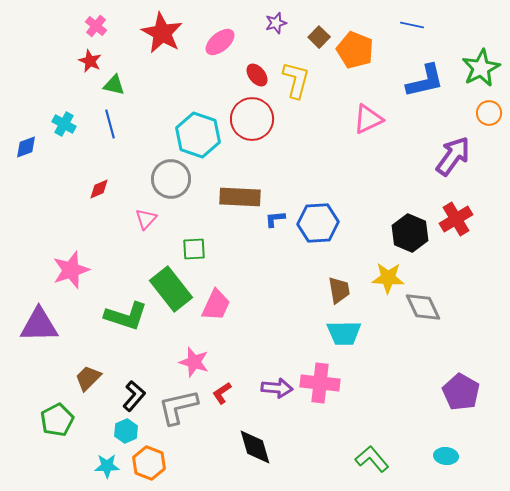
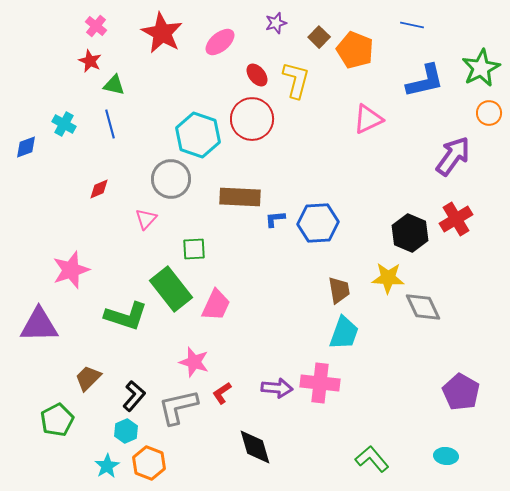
cyan trapezoid at (344, 333): rotated 69 degrees counterclockwise
cyan star at (107, 466): rotated 30 degrees counterclockwise
